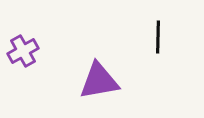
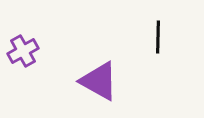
purple triangle: rotated 39 degrees clockwise
